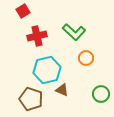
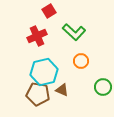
red square: moved 26 px right
red cross: rotated 12 degrees counterclockwise
orange circle: moved 5 px left, 3 px down
cyan hexagon: moved 3 px left, 2 px down
green circle: moved 2 px right, 7 px up
brown pentagon: moved 7 px right, 5 px up; rotated 10 degrees counterclockwise
